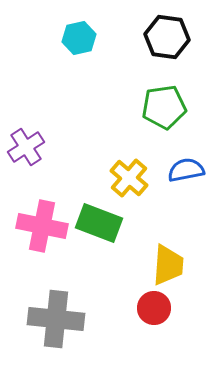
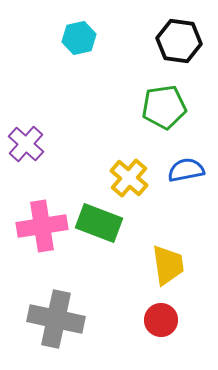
black hexagon: moved 12 px right, 4 px down
purple cross: moved 3 px up; rotated 15 degrees counterclockwise
pink cross: rotated 21 degrees counterclockwise
yellow trapezoid: rotated 12 degrees counterclockwise
red circle: moved 7 px right, 12 px down
gray cross: rotated 6 degrees clockwise
